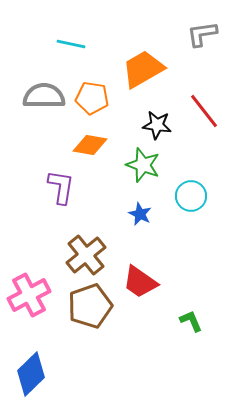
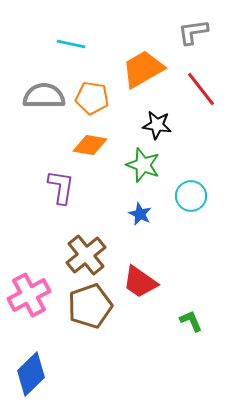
gray L-shape: moved 9 px left, 2 px up
red line: moved 3 px left, 22 px up
